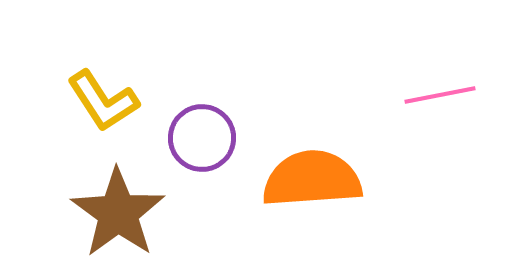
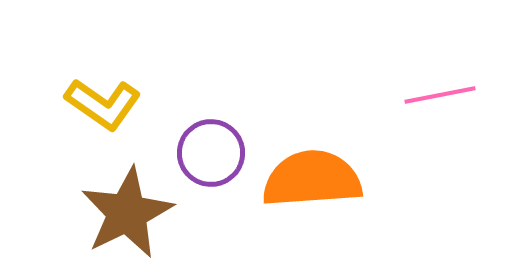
yellow L-shape: moved 3 px down; rotated 22 degrees counterclockwise
purple circle: moved 9 px right, 15 px down
brown star: moved 9 px right; rotated 10 degrees clockwise
